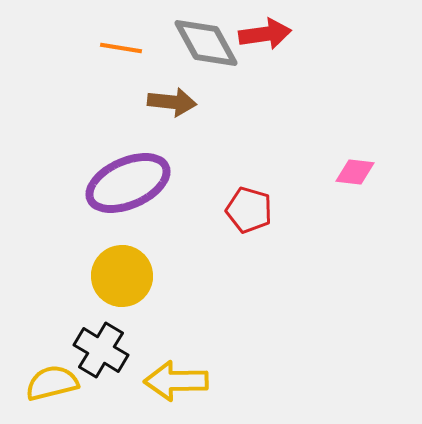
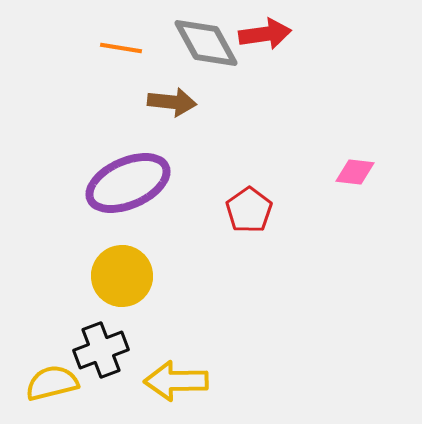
red pentagon: rotated 21 degrees clockwise
black cross: rotated 38 degrees clockwise
